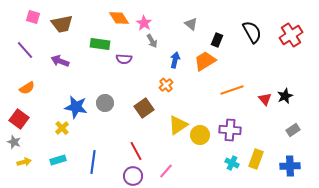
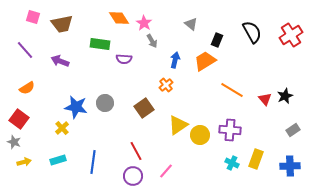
orange line: rotated 50 degrees clockwise
